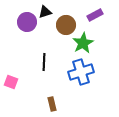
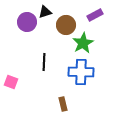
blue cross: rotated 20 degrees clockwise
brown rectangle: moved 11 px right
